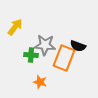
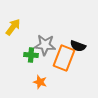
yellow arrow: moved 2 px left
